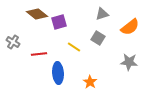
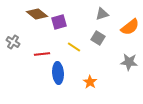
red line: moved 3 px right
